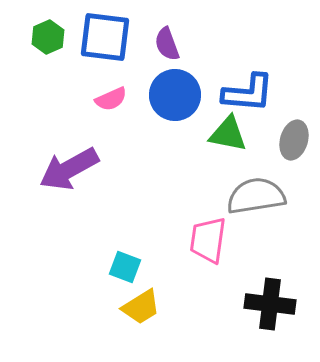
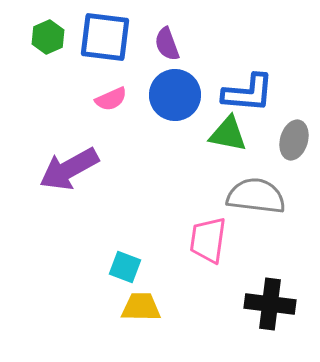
gray semicircle: rotated 16 degrees clockwise
yellow trapezoid: rotated 147 degrees counterclockwise
